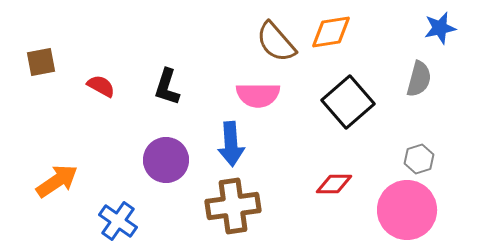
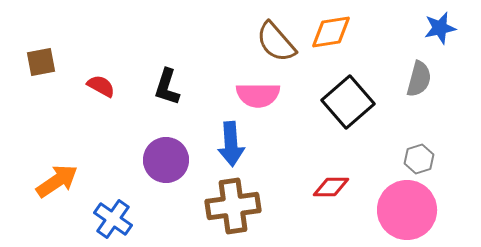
red diamond: moved 3 px left, 3 px down
blue cross: moved 5 px left, 2 px up
